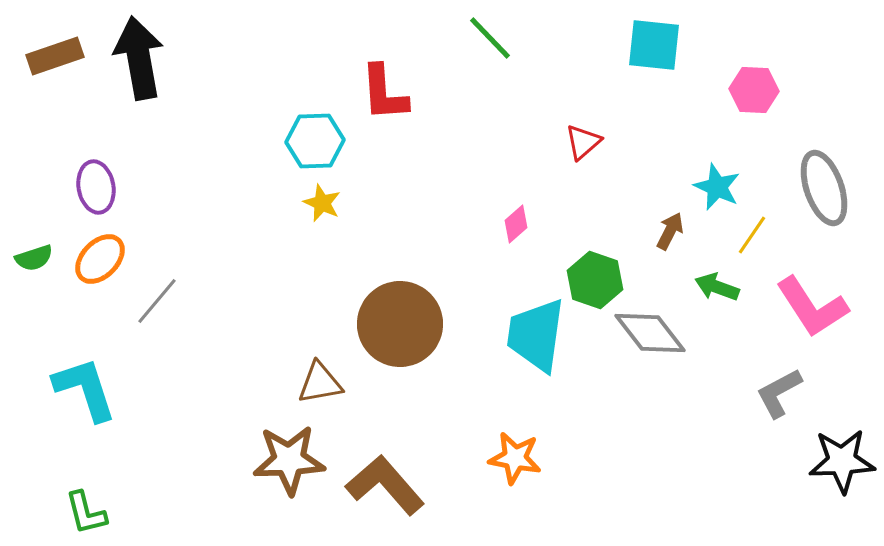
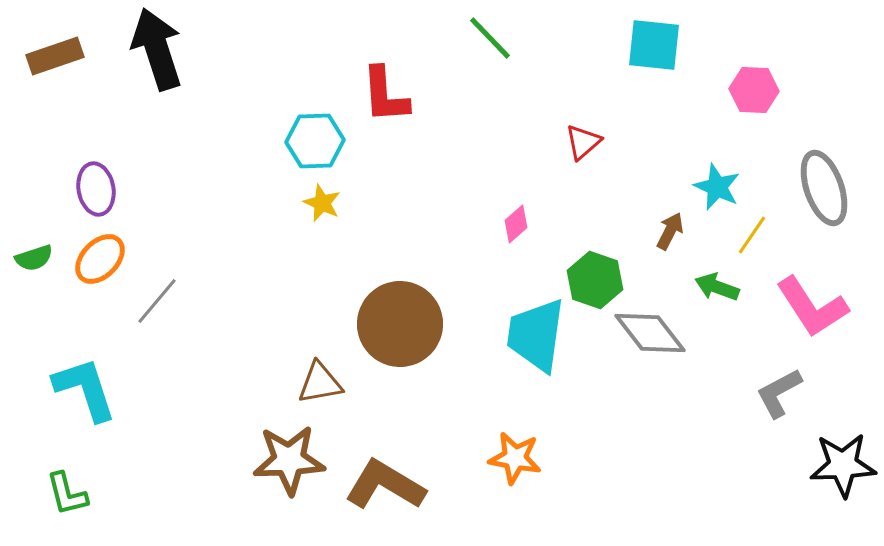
black arrow: moved 18 px right, 9 px up; rotated 8 degrees counterclockwise
red L-shape: moved 1 px right, 2 px down
purple ellipse: moved 2 px down
black star: moved 1 px right, 4 px down
brown L-shape: rotated 18 degrees counterclockwise
green L-shape: moved 19 px left, 19 px up
